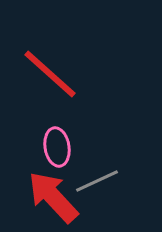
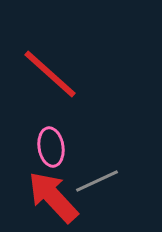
pink ellipse: moved 6 px left
